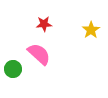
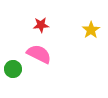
red star: moved 3 px left, 1 px down
pink semicircle: rotated 15 degrees counterclockwise
